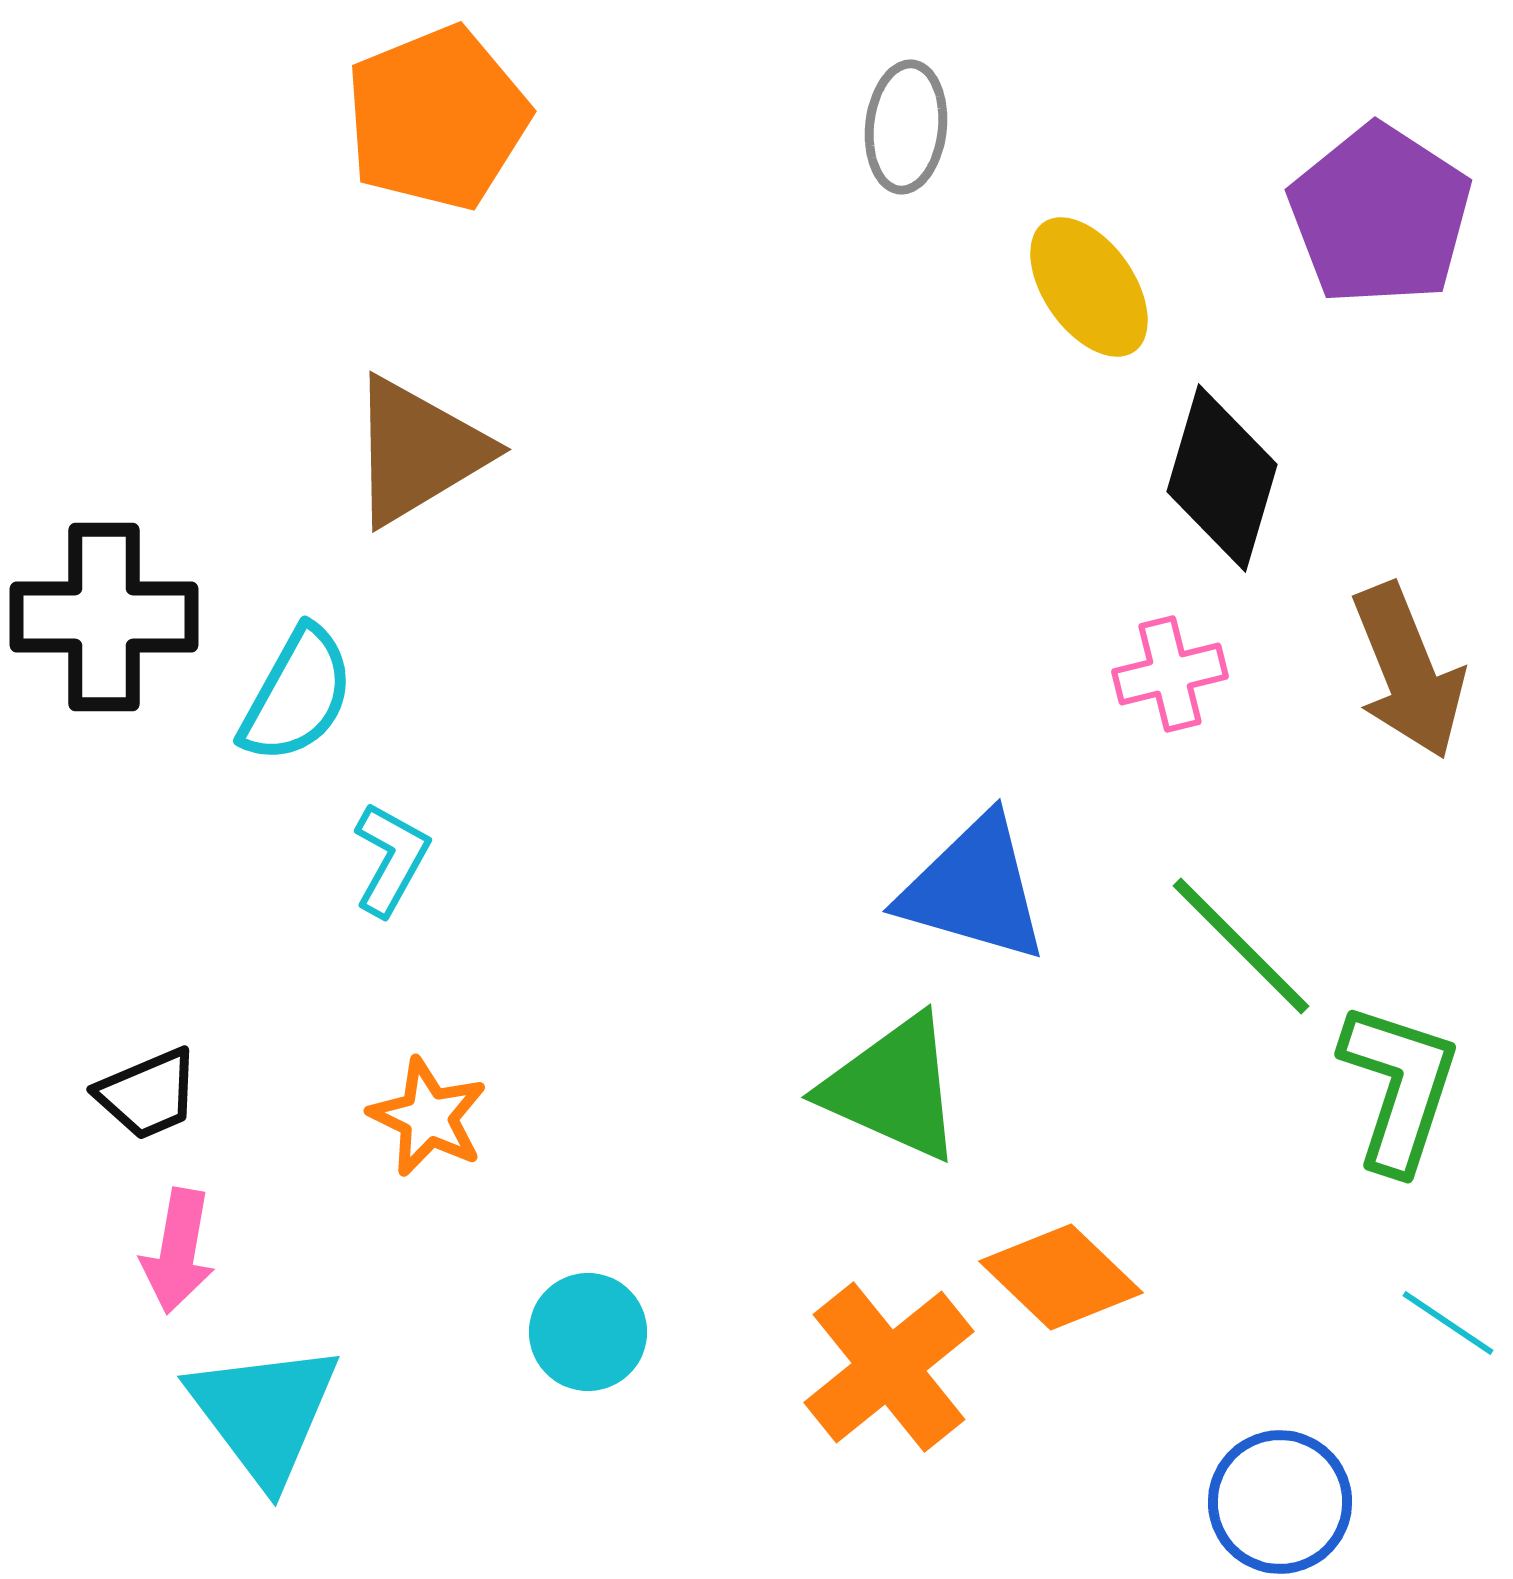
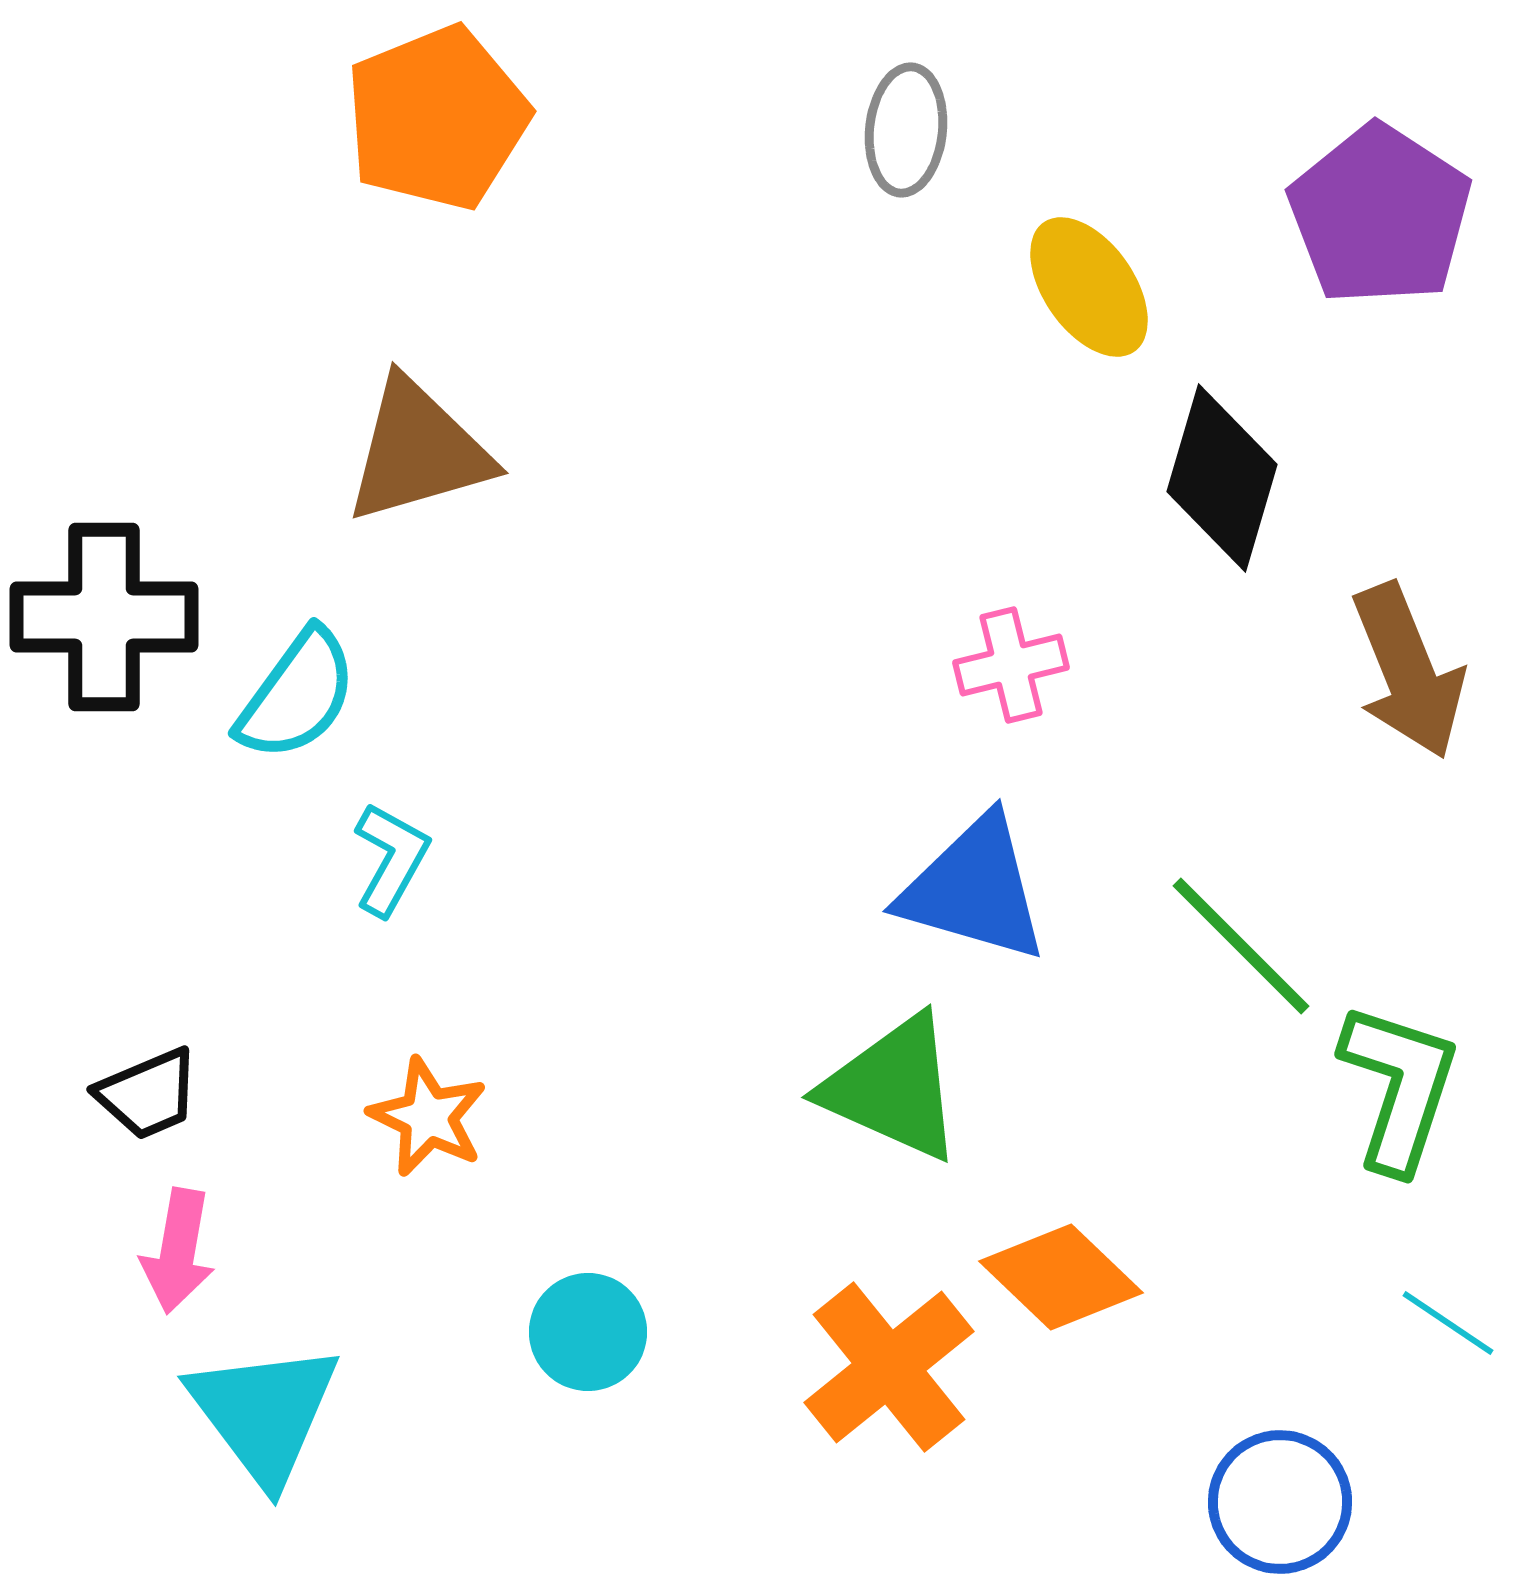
gray ellipse: moved 3 px down
brown triangle: rotated 15 degrees clockwise
pink cross: moved 159 px left, 9 px up
cyan semicircle: rotated 7 degrees clockwise
